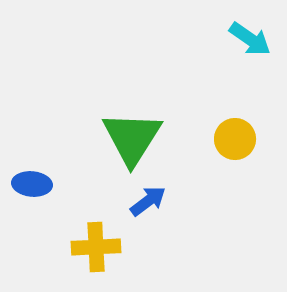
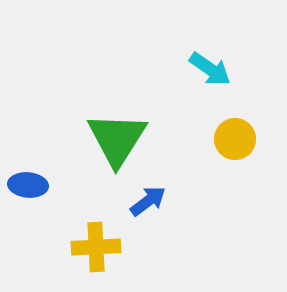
cyan arrow: moved 40 px left, 30 px down
green triangle: moved 15 px left, 1 px down
blue ellipse: moved 4 px left, 1 px down
